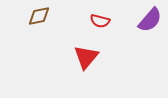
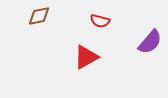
purple semicircle: moved 22 px down
red triangle: rotated 20 degrees clockwise
